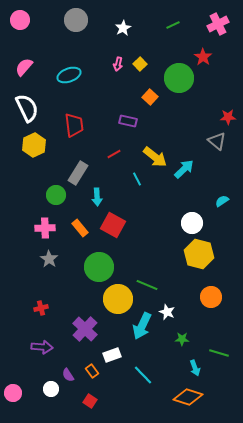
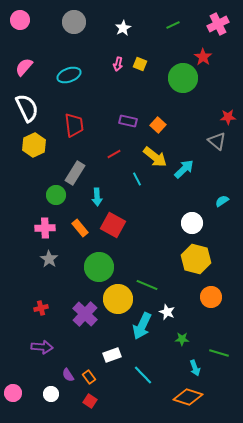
gray circle at (76, 20): moved 2 px left, 2 px down
yellow square at (140, 64): rotated 24 degrees counterclockwise
green circle at (179, 78): moved 4 px right
orange square at (150, 97): moved 8 px right, 28 px down
gray rectangle at (78, 173): moved 3 px left
yellow hexagon at (199, 254): moved 3 px left, 5 px down
purple cross at (85, 329): moved 15 px up
orange rectangle at (92, 371): moved 3 px left, 6 px down
white circle at (51, 389): moved 5 px down
